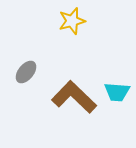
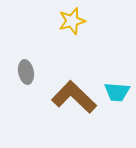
gray ellipse: rotated 50 degrees counterclockwise
